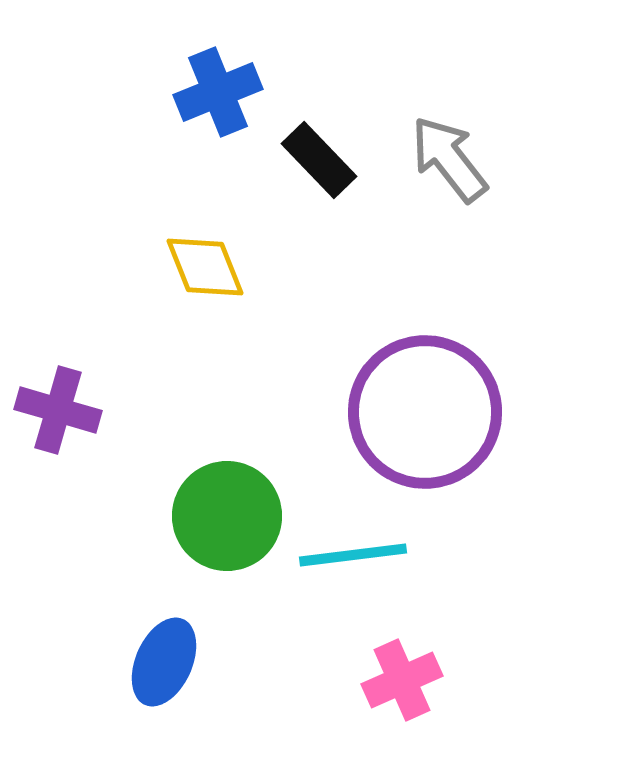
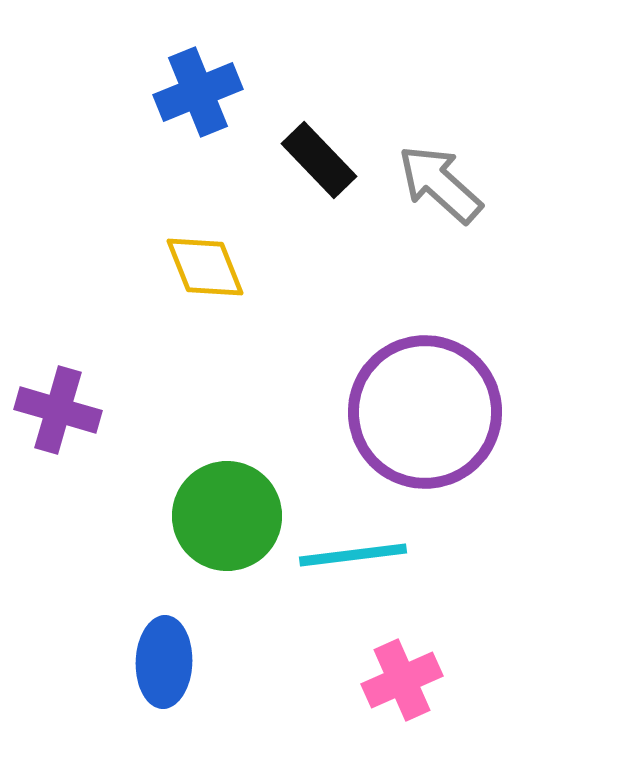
blue cross: moved 20 px left
gray arrow: moved 9 px left, 25 px down; rotated 10 degrees counterclockwise
blue ellipse: rotated 22 degrees counterclockwise
